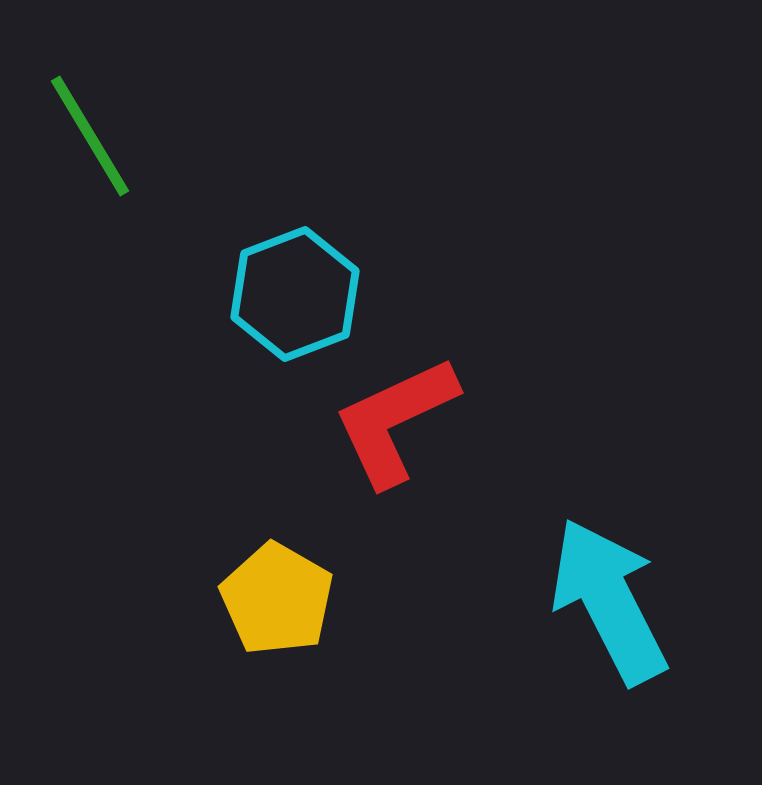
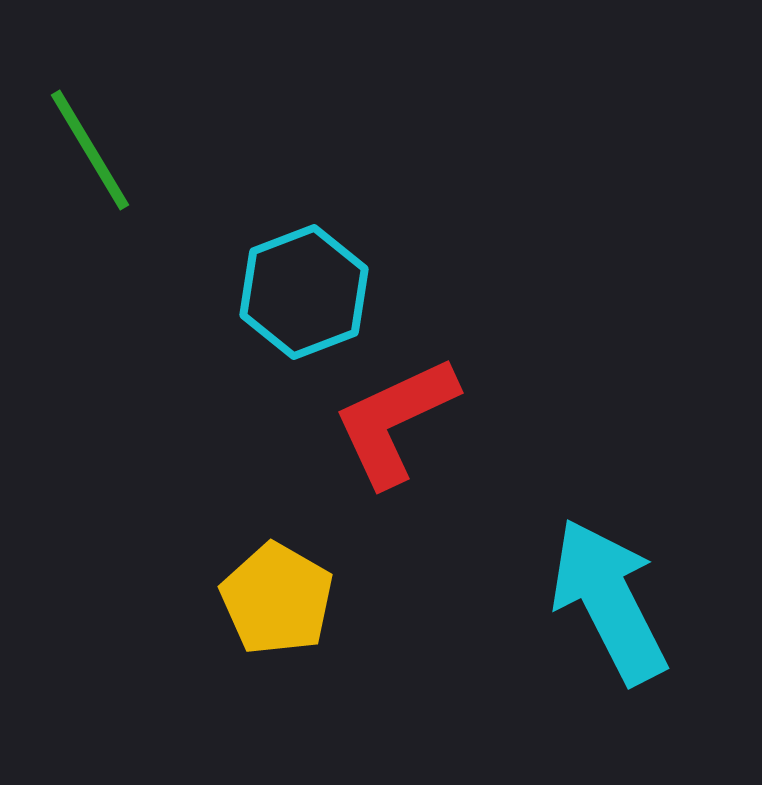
green line: moved 14 px down
cyan hexagon: moved 9 px right, 2 px up
